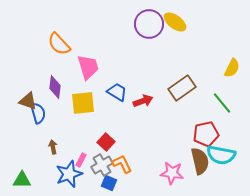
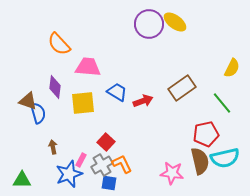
pink trapezoid: rotated 68 degrees counterclockwise
cyan semicircle: moved 4 px right, 3 px down; rotated 24 degrees counterclockwise
blue square: rotated 14 degrees counterclockwise
